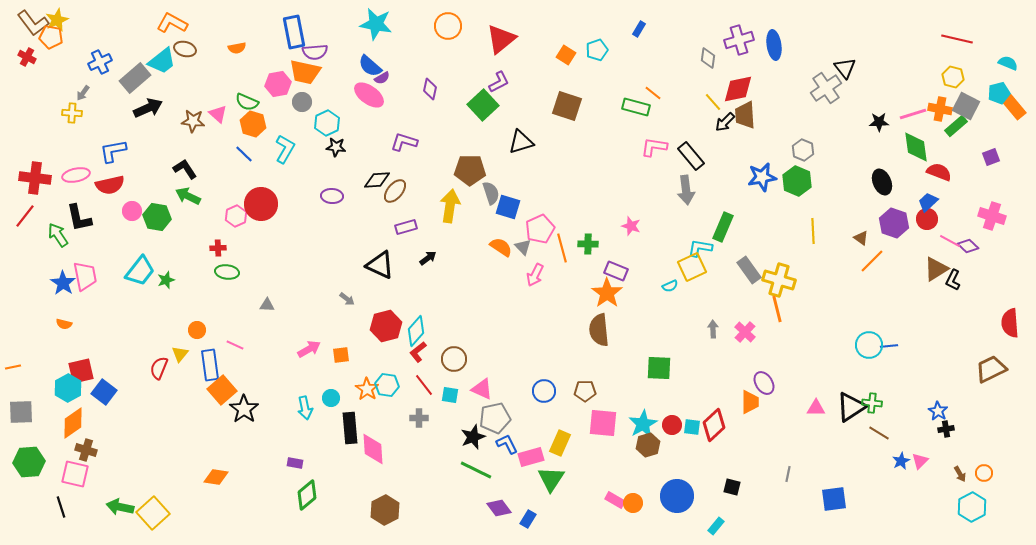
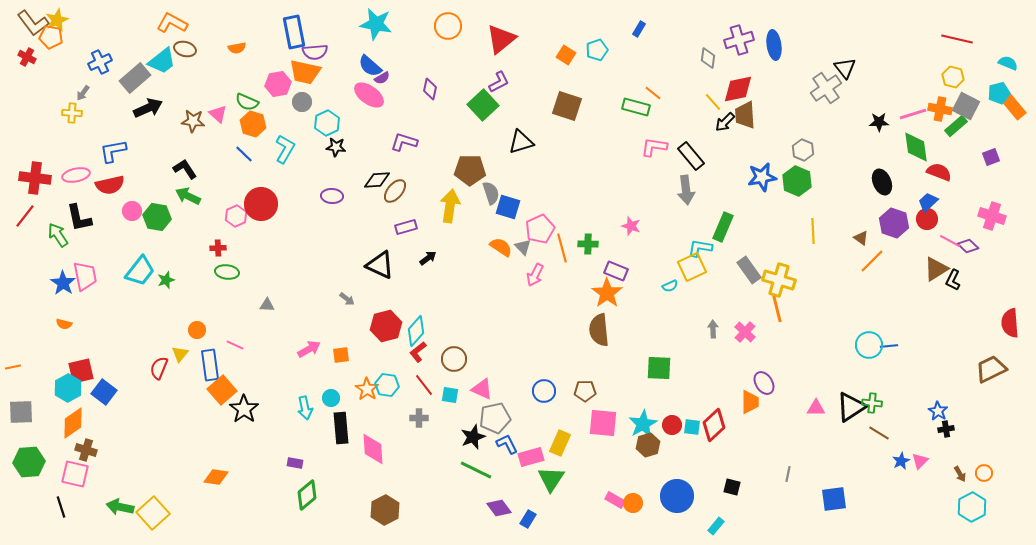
black rectangle at (350, 428): moved 9 px left
